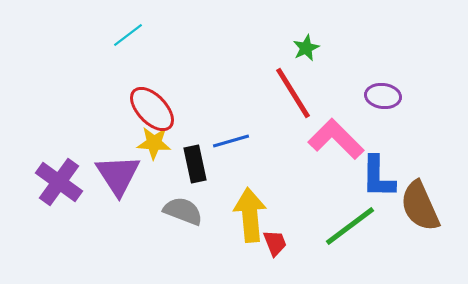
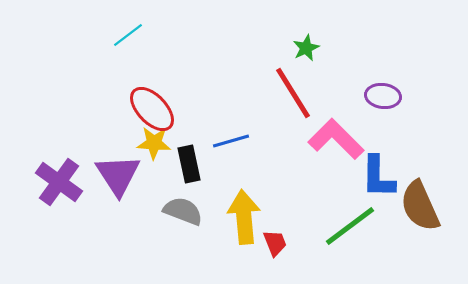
black rectangle: moved 6 px left
yellow arrow: moved 6 px left, 2 px down
